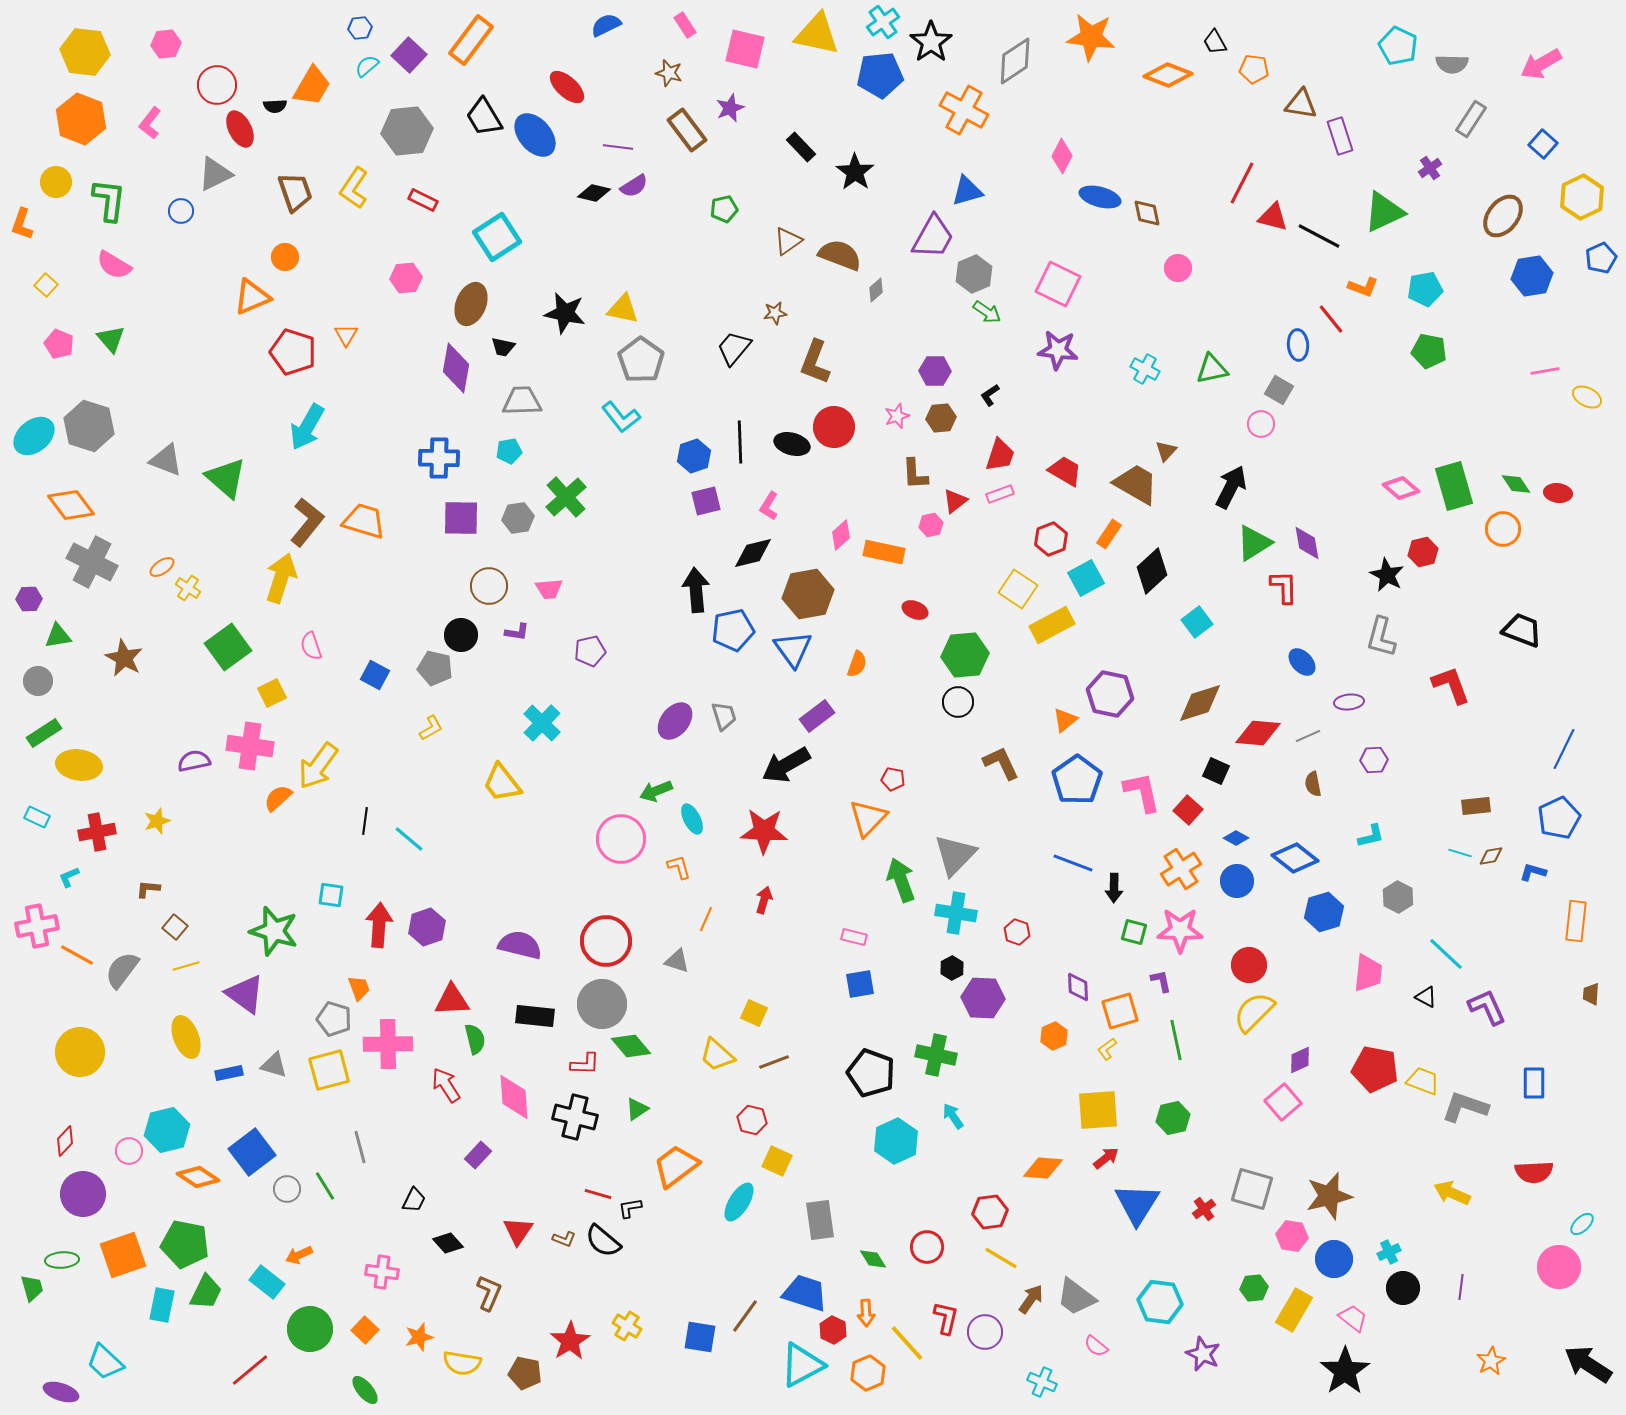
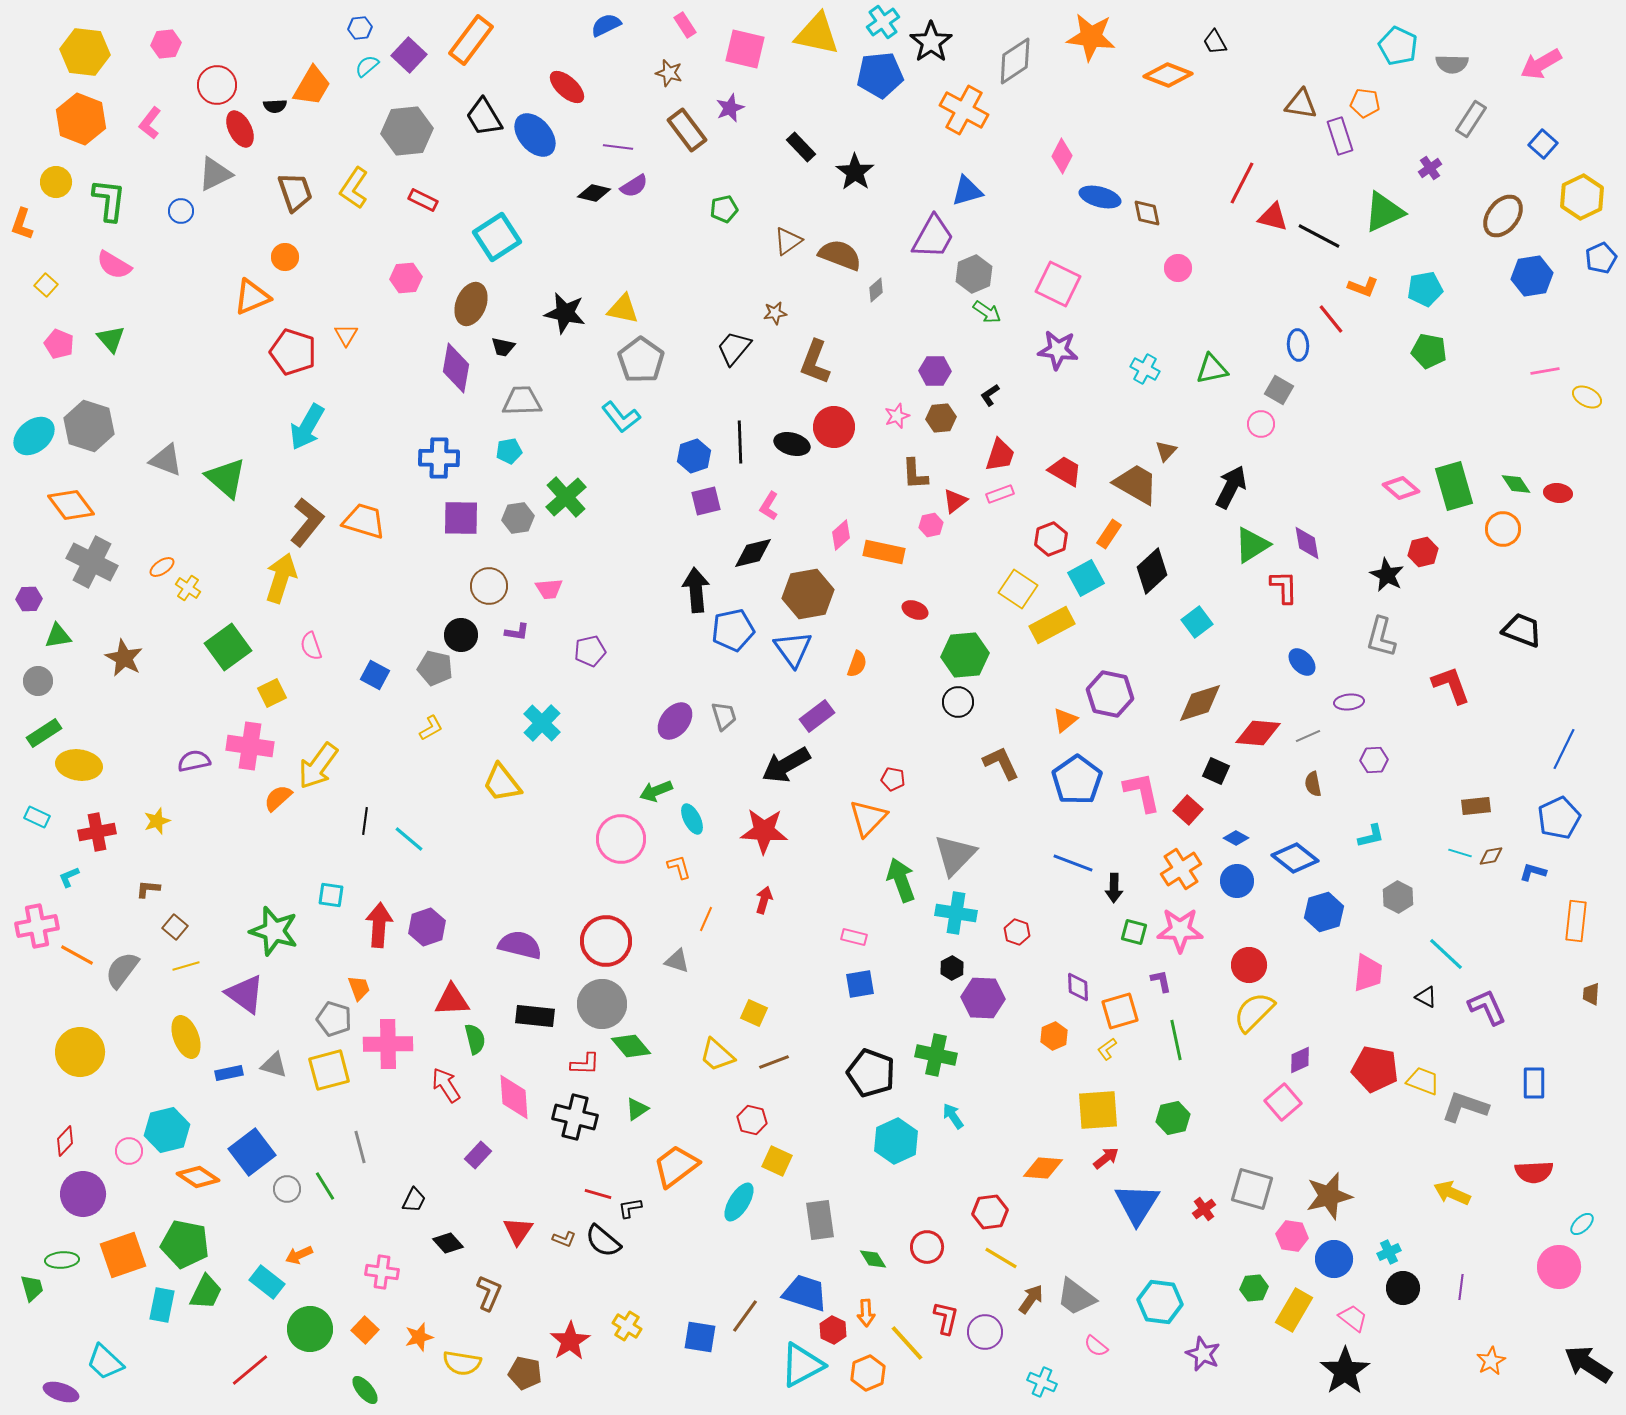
orange pentagon at (1254, 69): moved 111 px right, 34 px down
green triangle at (1254, 543): moved 2 px left, 2 px down
